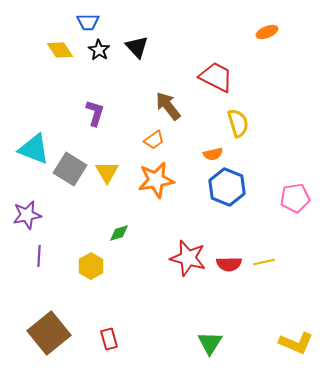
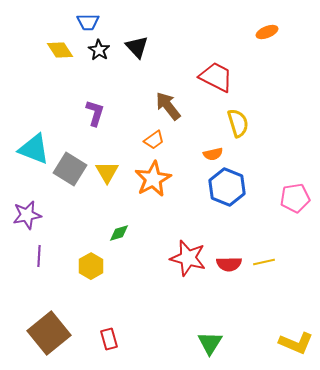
orange star: moved 3 px left, 1 px up; rotated 18 degrees counterclockwise
